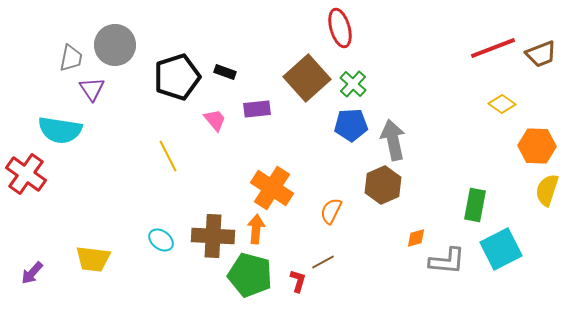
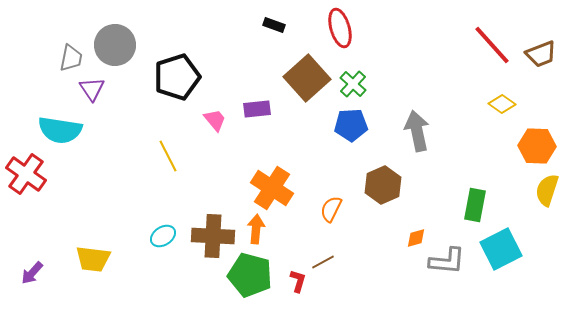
red line: moved 1 px left, 3 px up; rotated 69 degrees clockwise
black rectangle: moved 49 px right, 47 px up
gray arrow: moved 24 px right, 9 px up
orange semicircle: moved 2 px up
cyan ellipse: moved 2 px right, 4 px up; rotated 70 degrees counterclockwise
